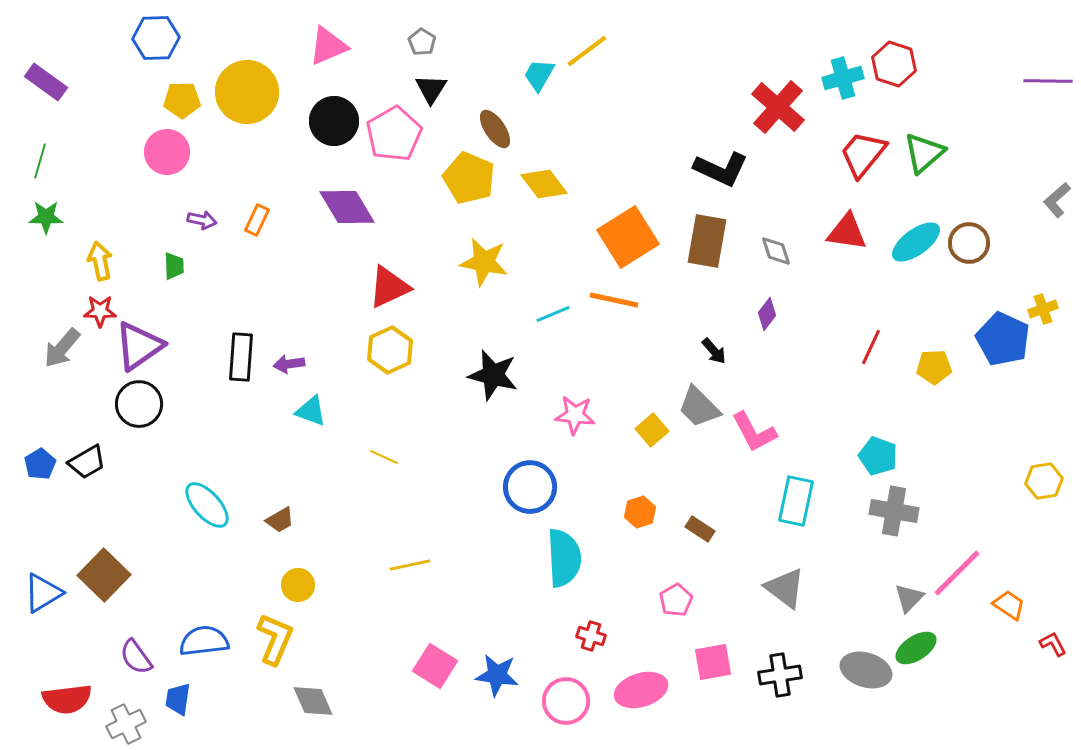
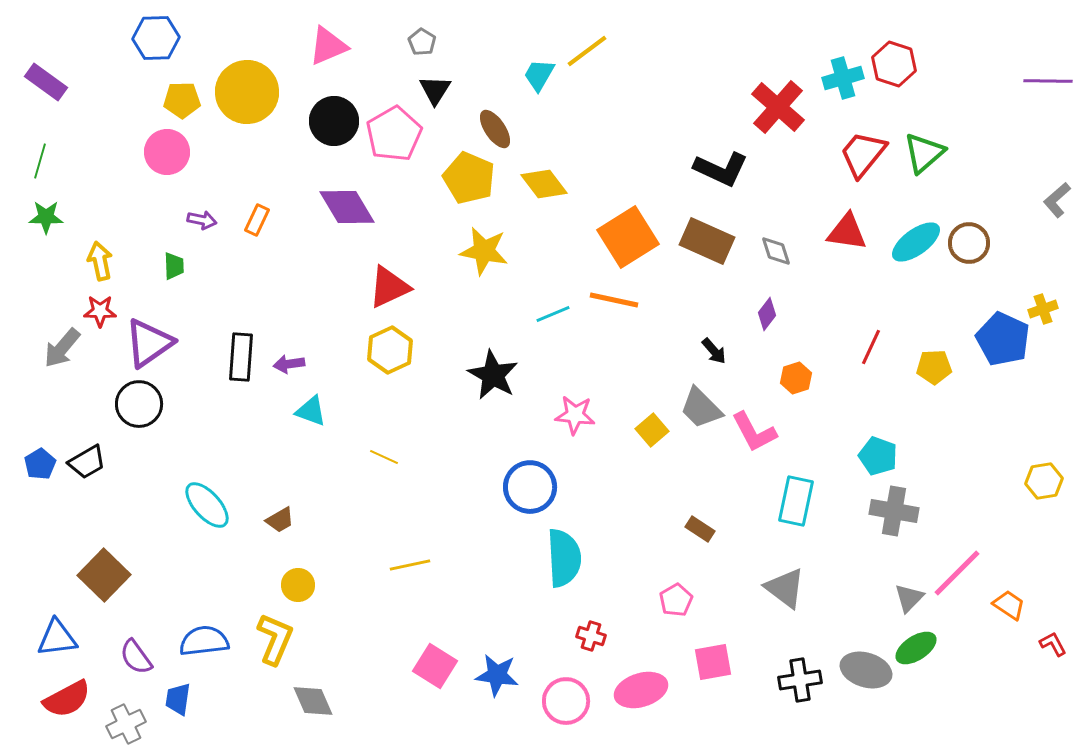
black triangle at (431, 89): moved 4 px right, 1 px down
brown rectangle at (707, 241): rotated 76 degrees counterclockwise
yellow star at (484, 262): moved 11 px up
purple triangle at (139, 346): moved 10 px right, 3 px up
black star at (493, 375): rotated 15 degrees clockwise
gray trapezoid at (699, 407): moved 2 px right, 1 px down
orange hexagon at (640, 512): moved 156 px right, 134 px up
blue triangle at (43, 593): moved 14 px right, 45 px down; rotated 24 degrees clockwise
black cross at (780, 675): moved 20 px right, 5 px down
red semicircle at (67, 699): rotated 21 degrees counterclockwise
